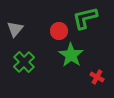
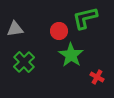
gray triangle: rotated 42 degrees clockwise
